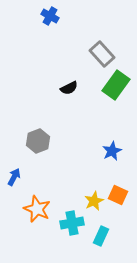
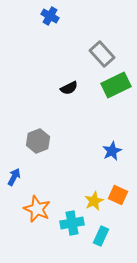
green rectangle: rotated 28 degrees clockwise
